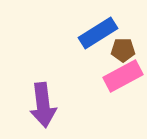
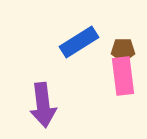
blue rectangle: moved 19 px left, 9 px down
pink rectangle: rotated 69 degrees counterclockwise
